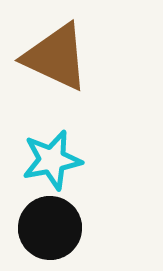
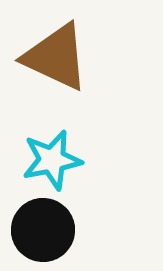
black circle: moved 7 px left, 2 px down
